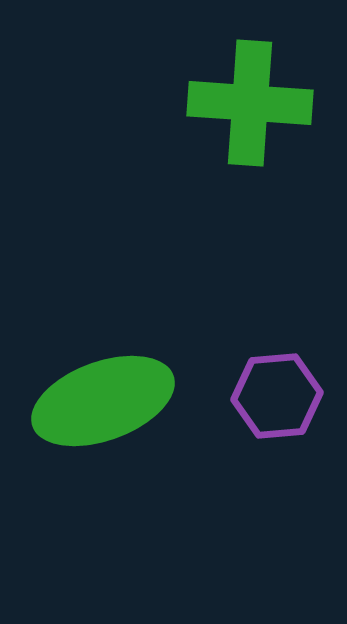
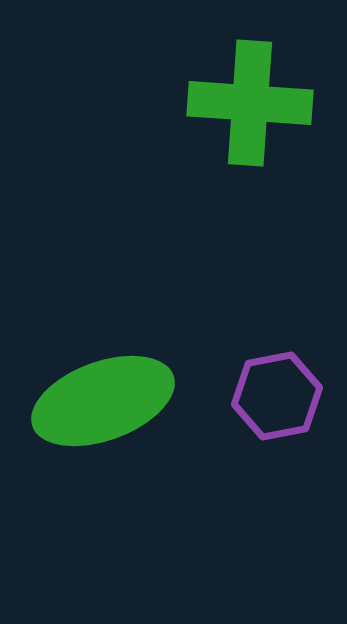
purple hexagon: rotated 6 degrees counterclockwise
